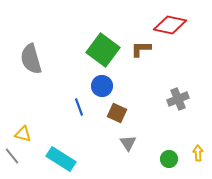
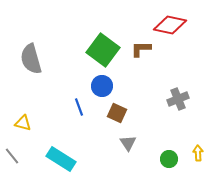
yellow triangle: moved 11 px up
